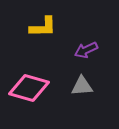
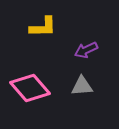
pink diamond: moved 1 px right; rotated 33 degrees clockwise
